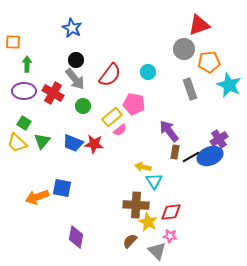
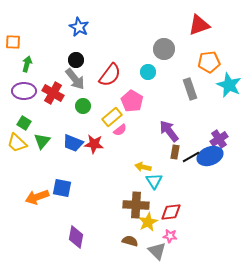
blue star: moved 7 px right, 1 px up
gray circle: moved 20 px left
green arrow: rotated 14 degrees clockwise
pink pentagon: moved 2 px left, 3 px up; rotated 20 degrees clockwise
yellow star: rotated 18 degrees clockwise
brown semicircle: rotated 63 degrees clockwise
